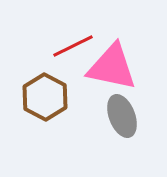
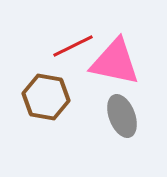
pink triangle: moved 3 px right, 5 px up
brown hexagon: moved 1 px right; rotated 18 degrees counterclockwise
